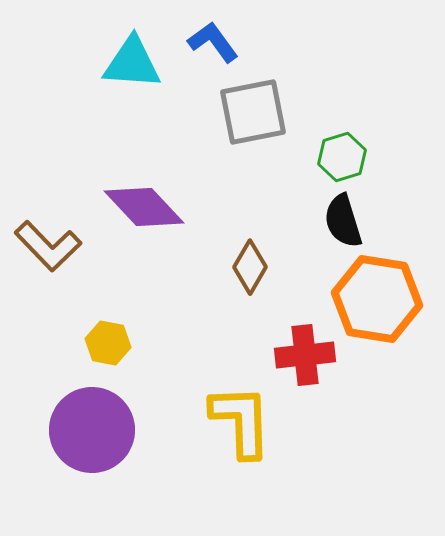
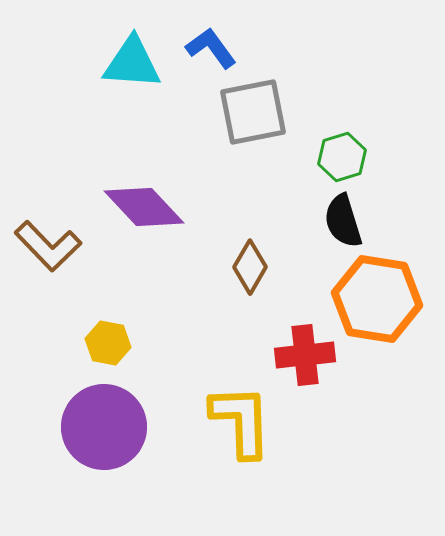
blue L-shape: moved 2 px left, 6 px down
purple circle: moved 12 px right, 3 px up
